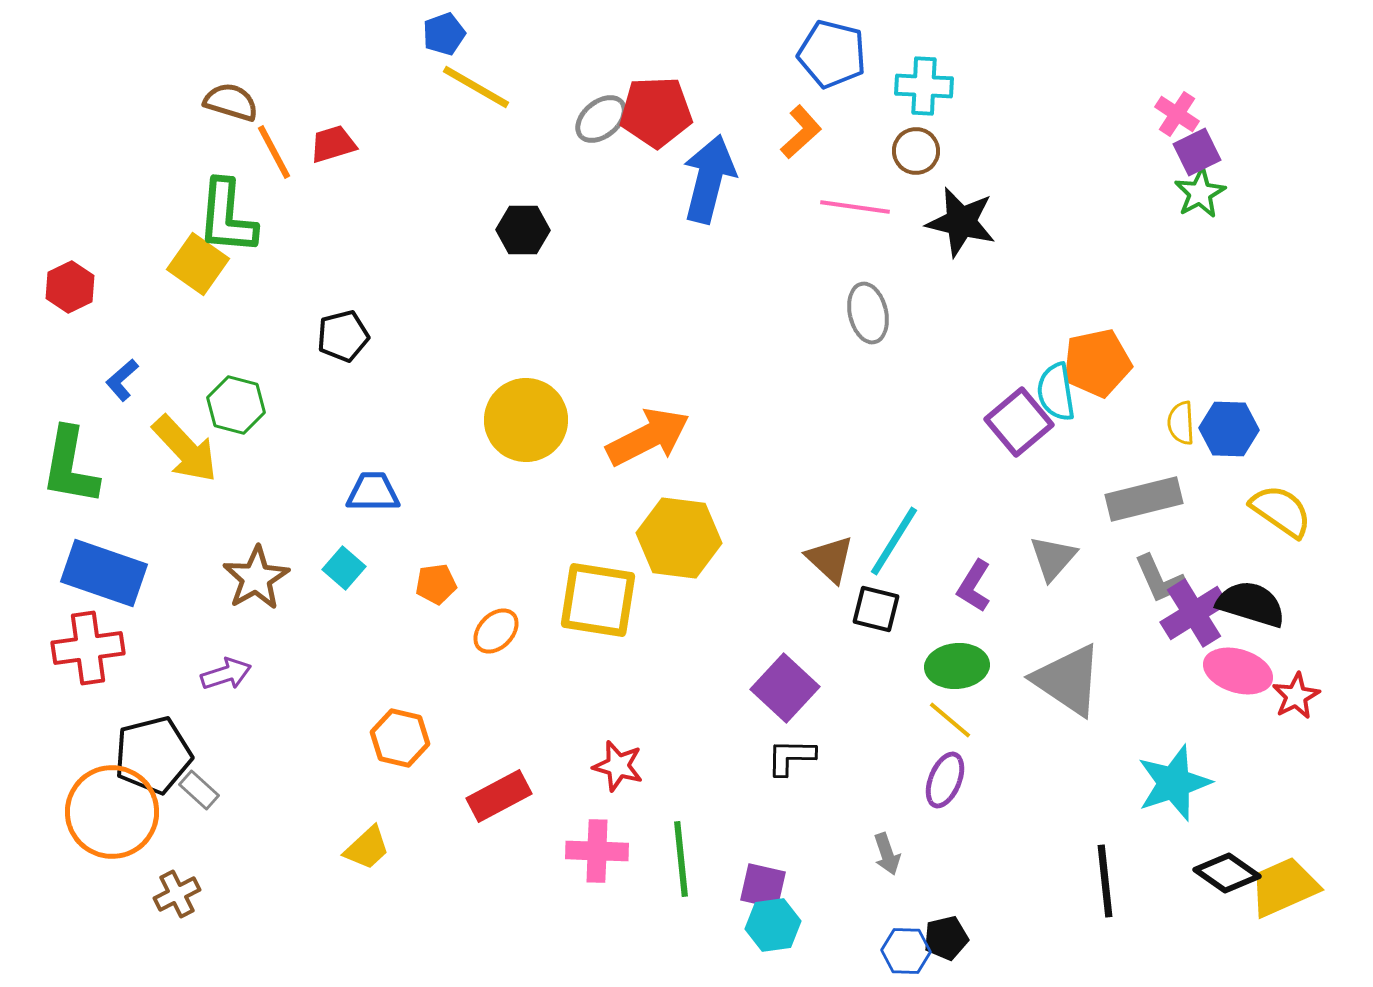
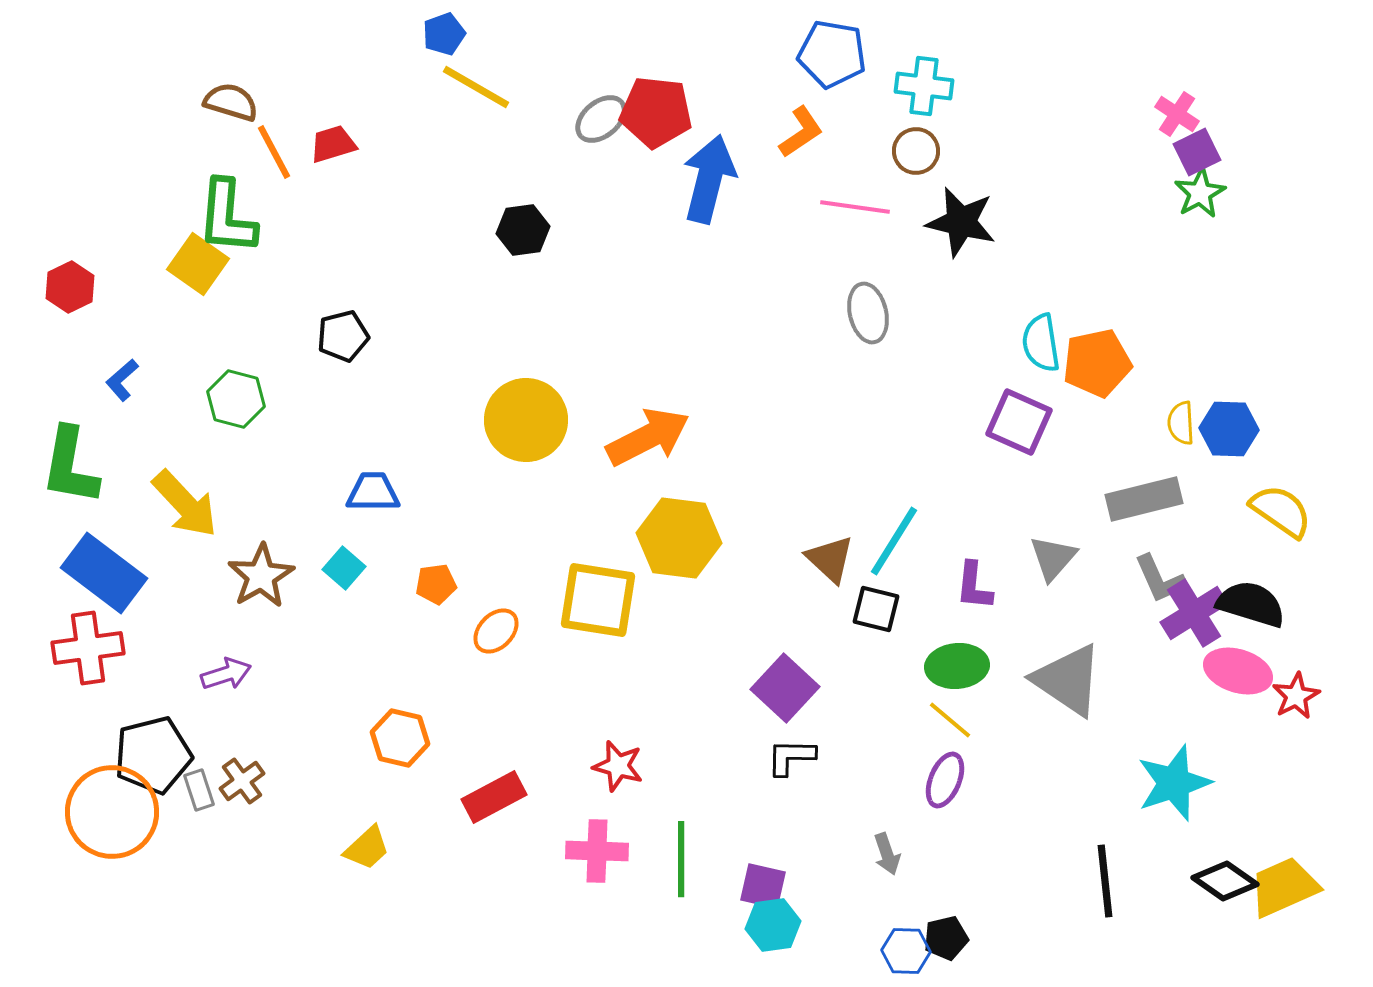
blue pentagon at (832, 54): rotated 4 degrees counterclockwise
cyan cross at (924, 86): rotated 4 degrees clockwise
red pentagon at (656, 112): rotated 8 degrees clockwise
orange L-shape at (801, 132): rotated 8 degrees clockwise
black hexagon at (523, 230): rotated 9 degrees counterclockwise
cyan semicircle at (1056, 392): moved 15 px left, 49 px up
green hexagon at (236, 405): moved 6 px up
purple square at (1019, 422): rotated 26 degrees counterclockwise
yellow arrow at (185, 449): moved 55 px down
blue rectangle at (104, 573): rotated 18 degrees clockwise
brown star at (256, 578): moved 5 px right, 2 px up
purple L-shape at (974, 586): rotated 26 degrees counterclockwise
gray rectangle at (199, 790): rotated 30 degrees clockwise
red rectangle at (499, 796): moved 5 px left, 1 px down
green line at (681, 859): rotated 6 degrees clockwise
black diamond at (1227, 873): moved 2 px left, 8 px down
brown cross at (177, 894): moved 65 px right, 113 px up; rotated 9 degrees counterclockwise
